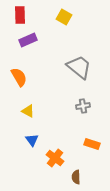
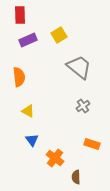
yellow square: moved 5 px left, 18 px down; rotated 28 degrees clockwise
orange semicircle: rotated 24 degrees clockwise
gray cross: rotated 24 degrees counterclockwise
